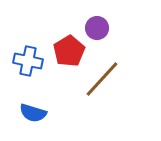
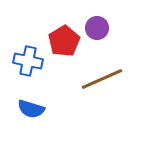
red pentagon: moved 5 px left, 10 px up
brown line: rotated 24 degrees clockwise
blue semicircle: moved 2 px left, 4 px up
